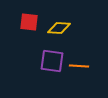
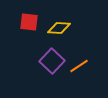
purple square: rotated 35 degrees clockwise
orange line: rotated 36 degrees counterclockwise
